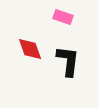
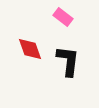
pink rectangle: rotated 18 degrees clockwise
